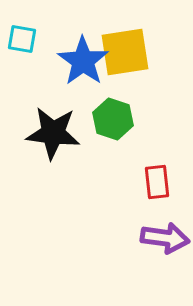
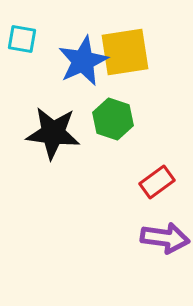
blue star: rotated 12 degrees clockwise
red rectangle: rotated 60 degrees clockwise
